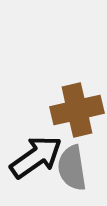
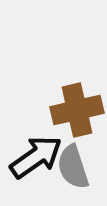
gray semicircle: moved 1 px right, 1 px up; rotated 9 degrees counterclockwise
